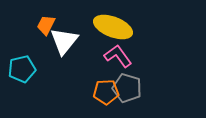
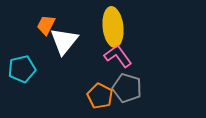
yellow ellipse: rotated 63 degrees clockwise
orange pentagon: moved 6 px left, 4 px down; rotated 30 degrees clockwise
